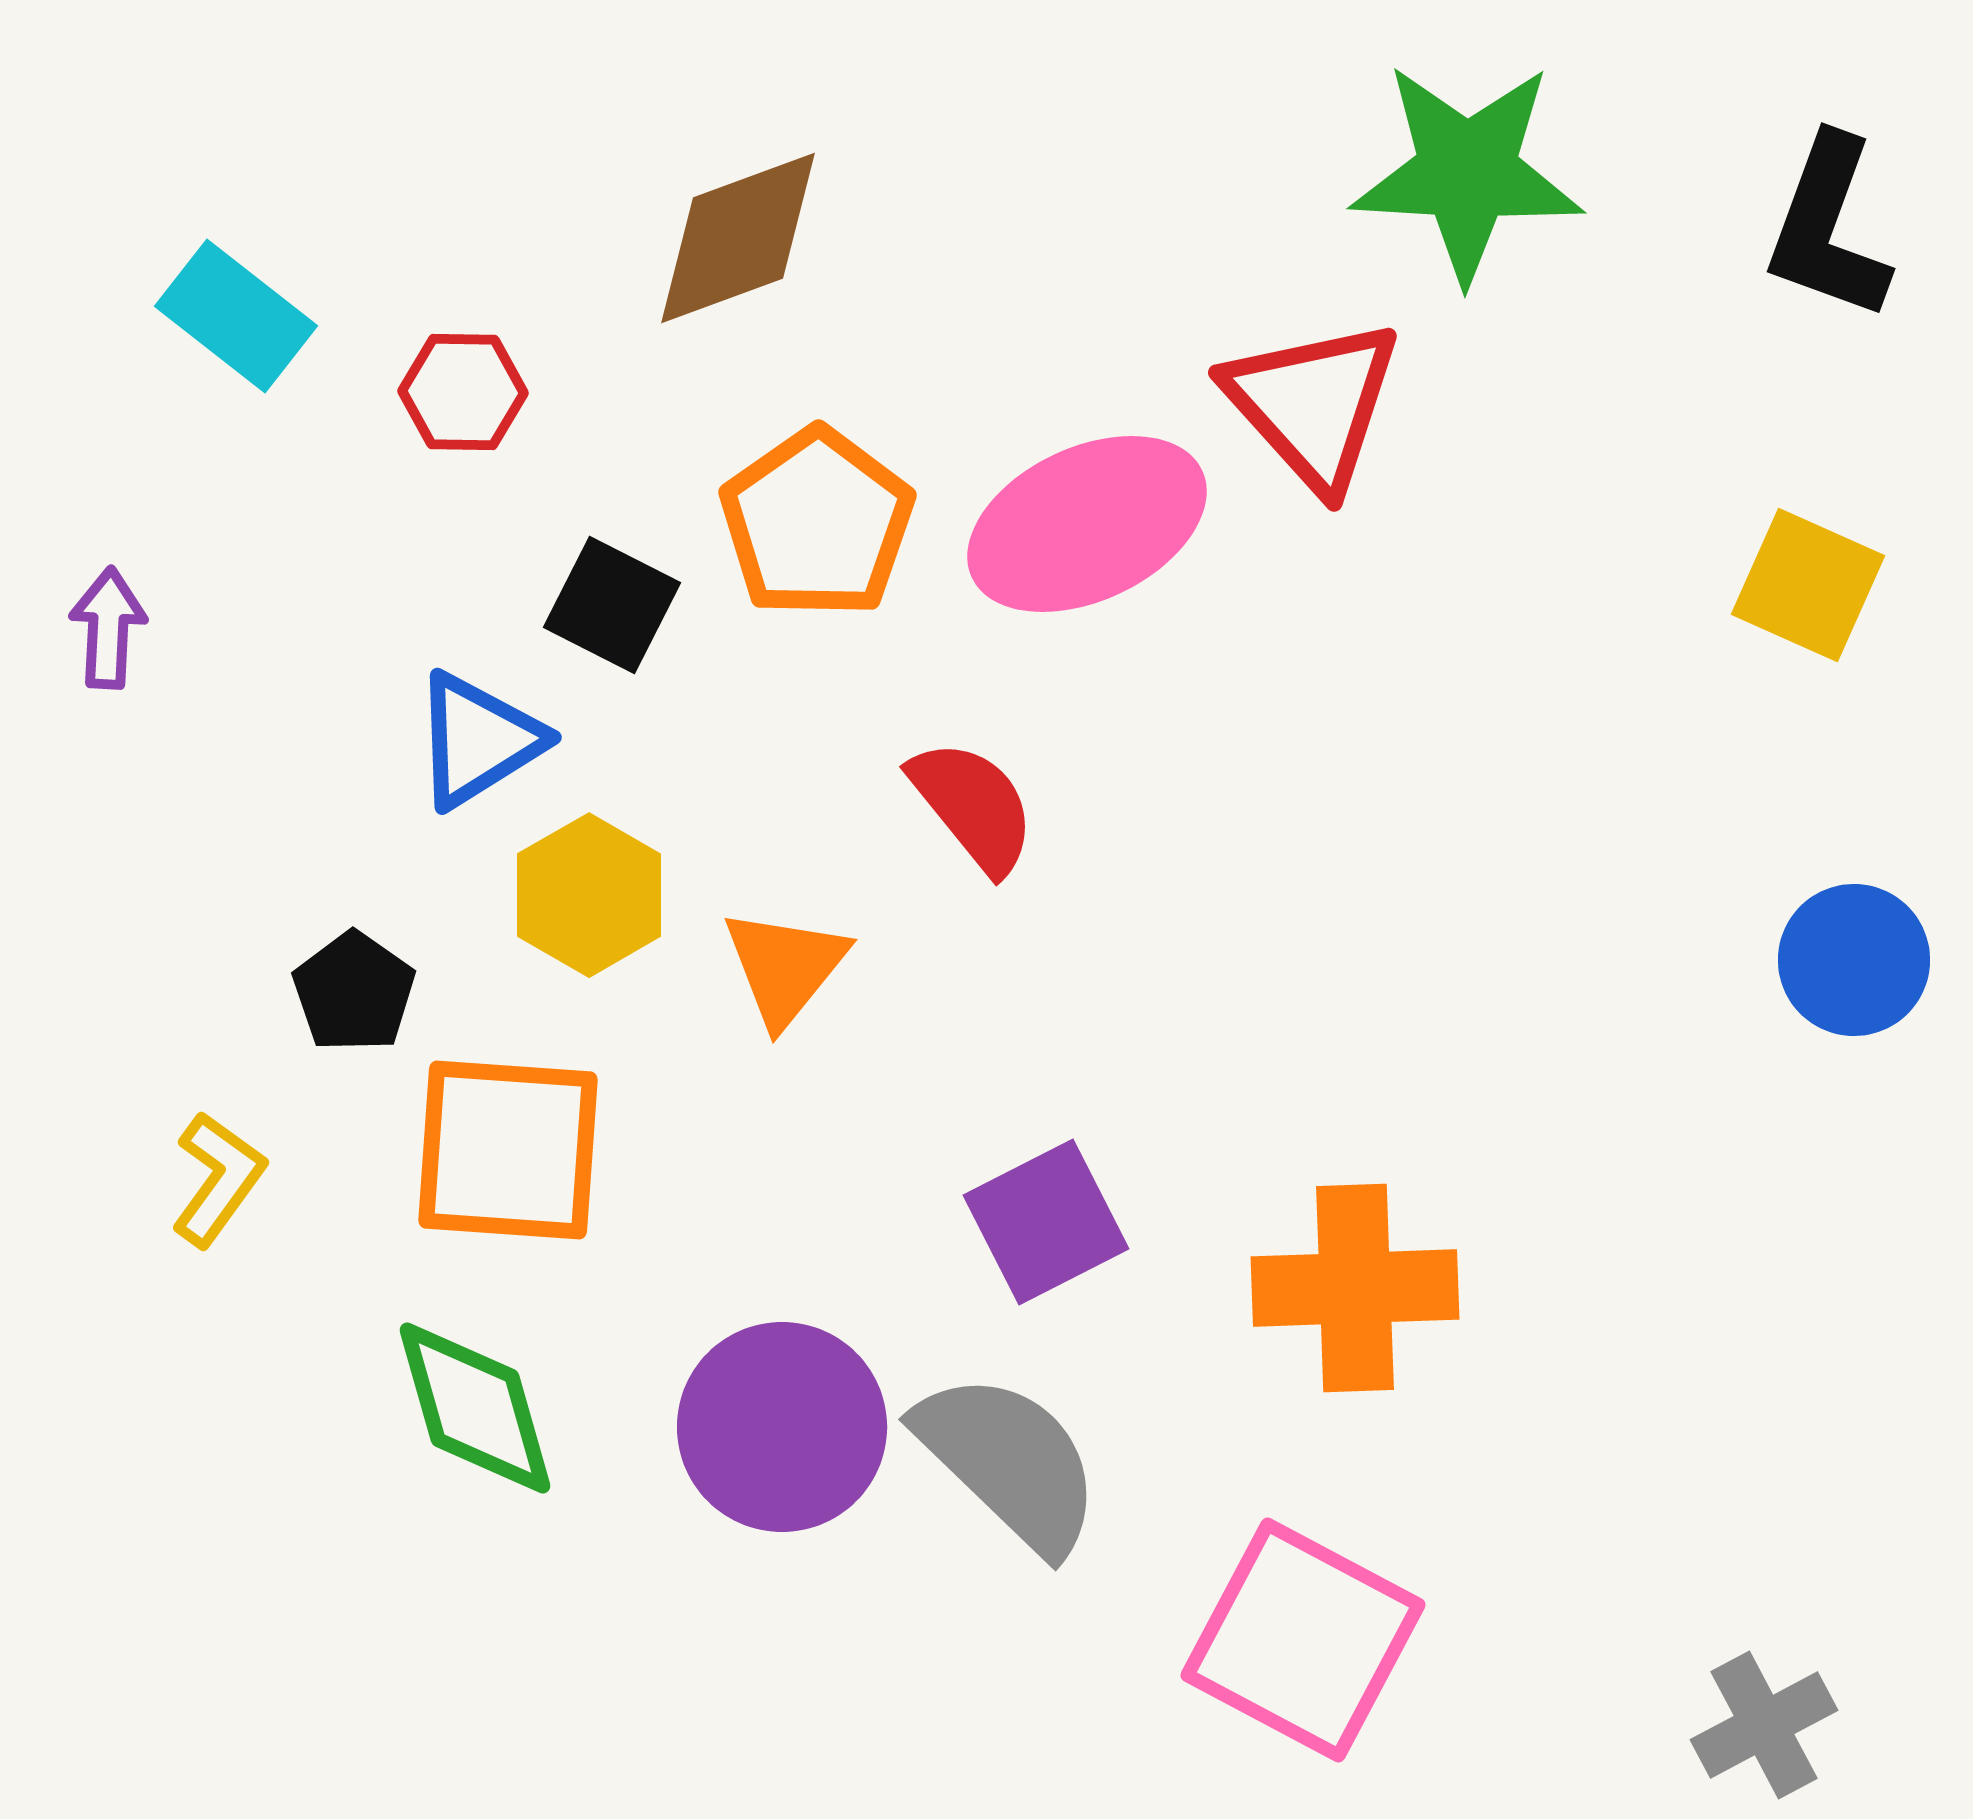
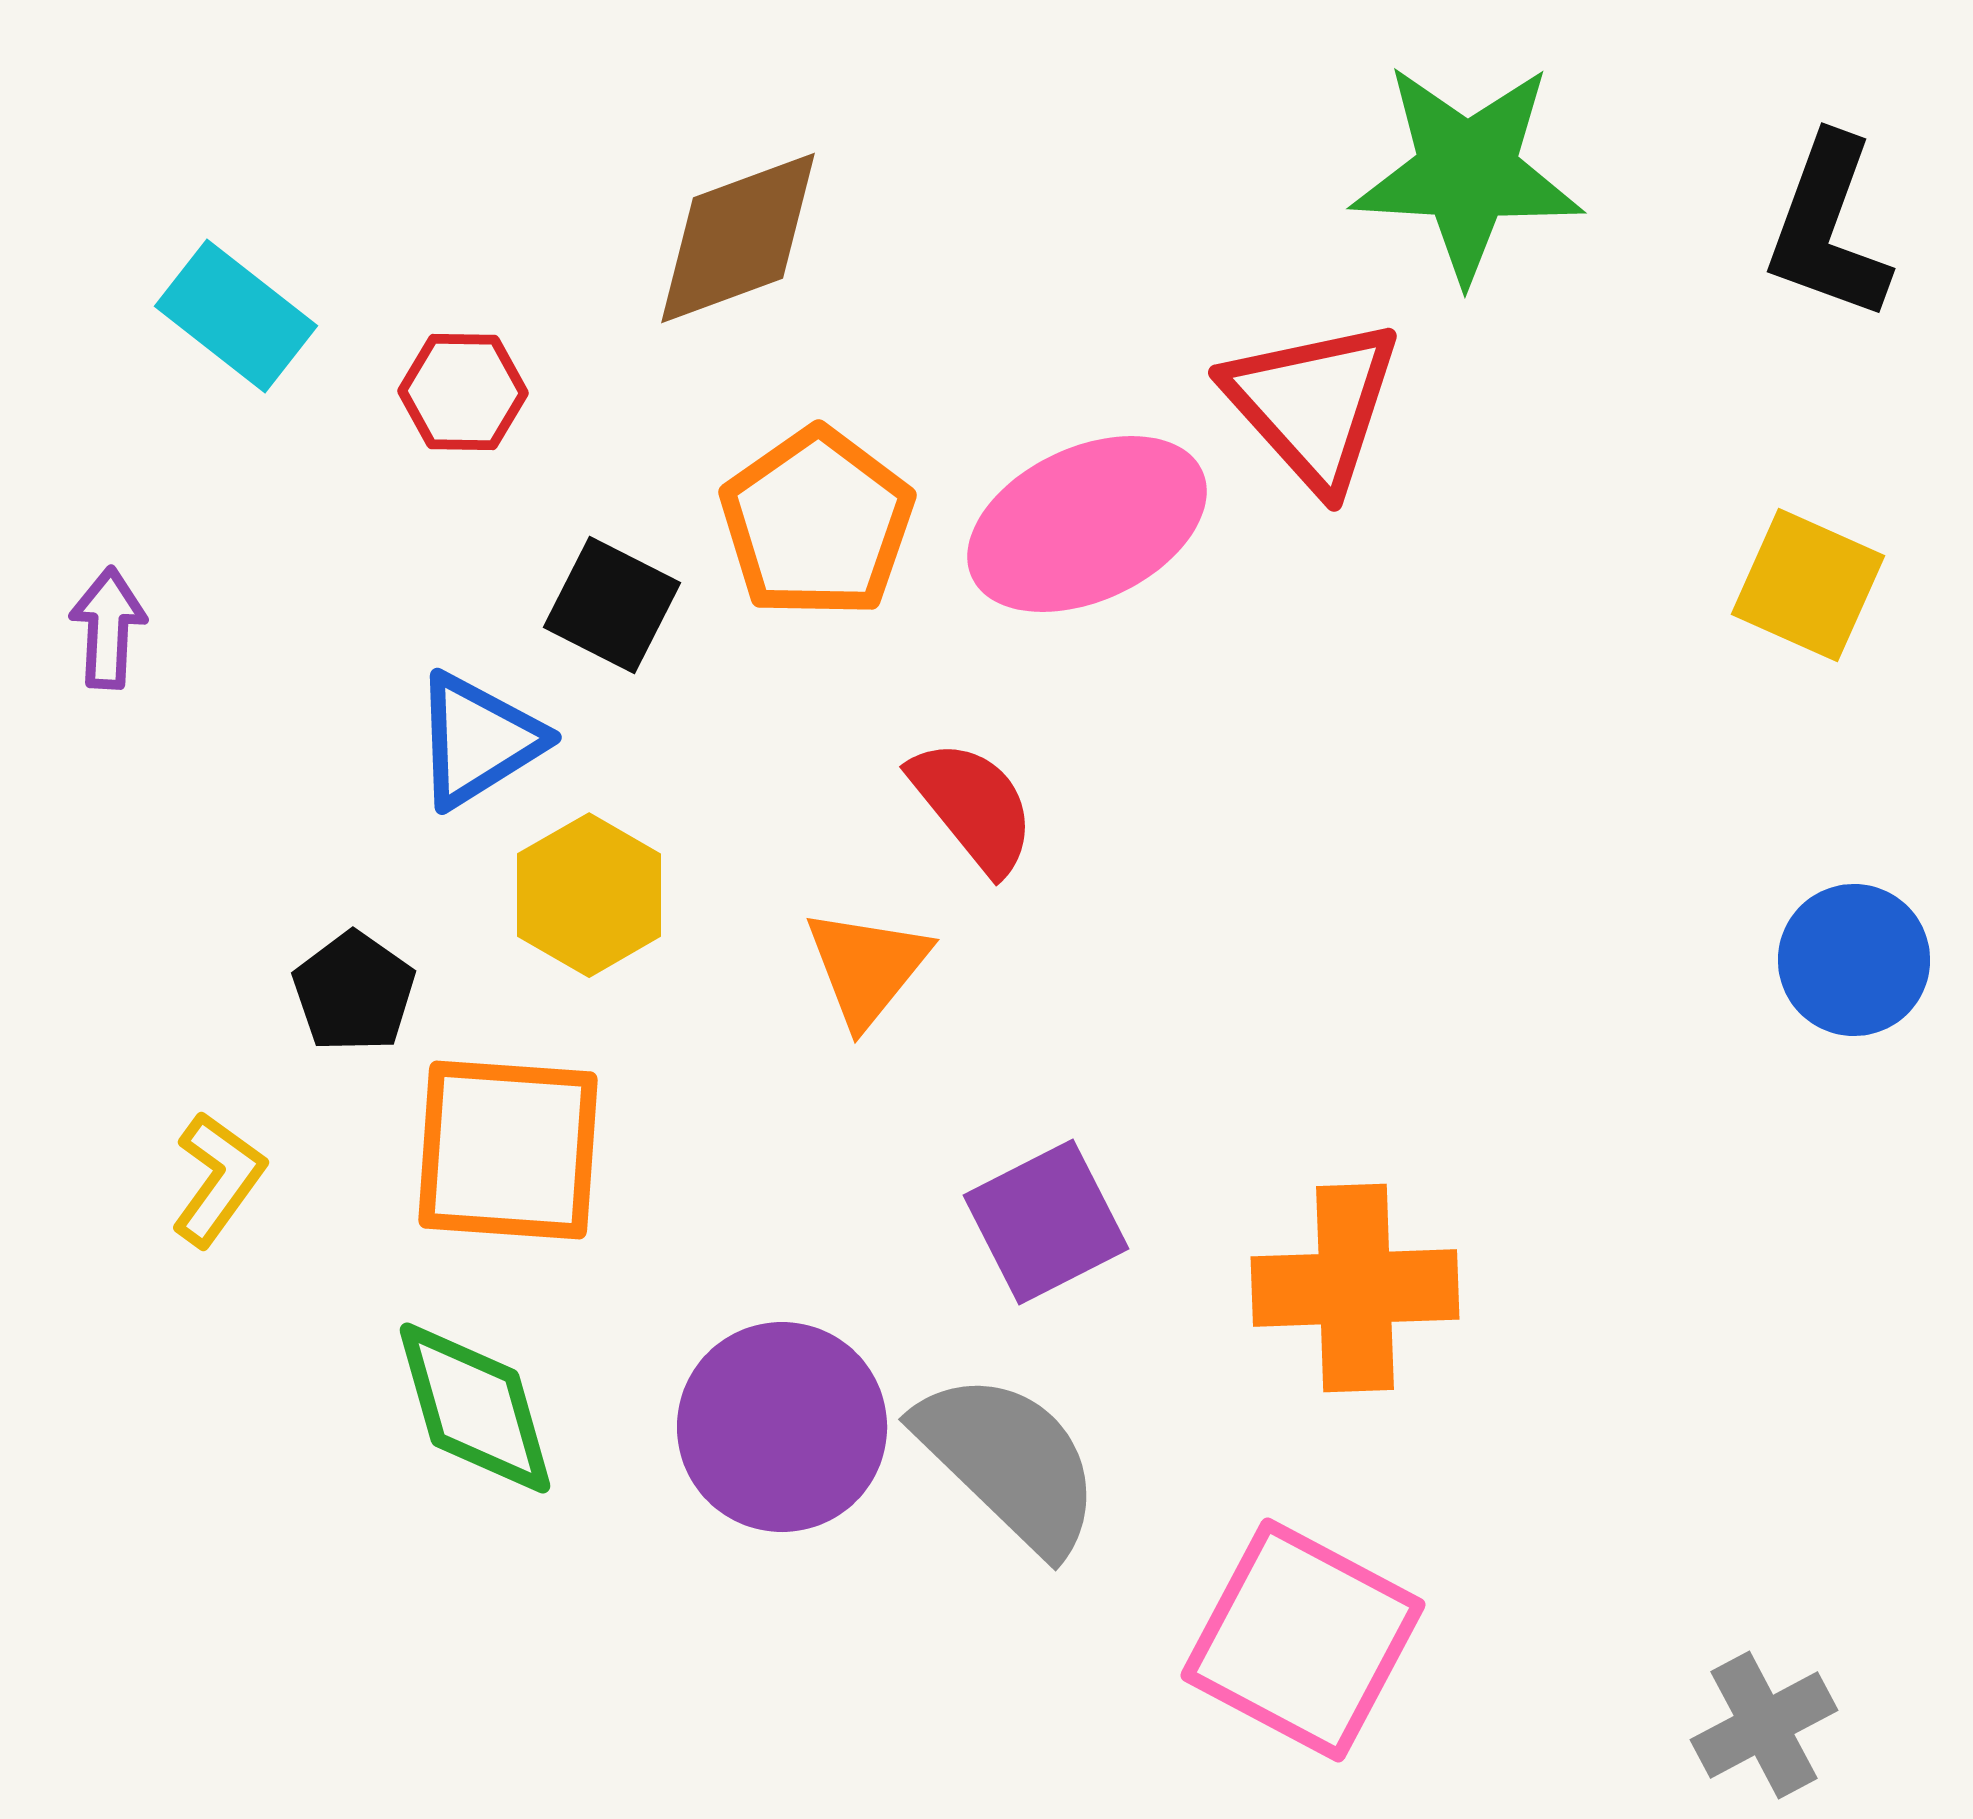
orange triangle: moved 82 px right
